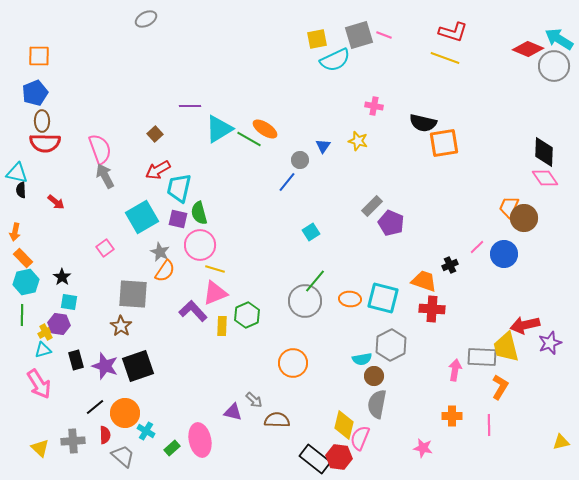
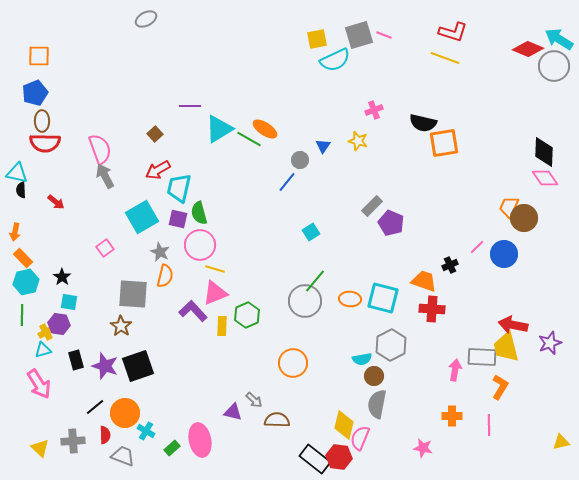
pink cross at (374, 106): moved 4 px down; rotated 30 degrees counterclockwise
orange semicircle at (165, 271): moved 5 px down; rotated 20 degrees counterclockwise
red arrow at (525, 325): moved 12 px left; rotated 24 degrees clockwise
gray trapezoid at (123, 456): rotated 20 degrees counterclockwise
